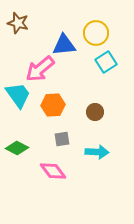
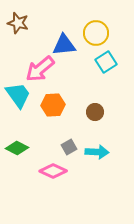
gray square: moved 7 px right, 8 px down; rotated 21 degrees counterclockwise
pink diamond: rotated 28 degrees counterclockwise
